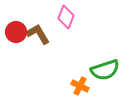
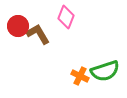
red circle: moved 2 px right, 6 px up
green semicircle: moved 1 px down
orange cross: moved 10 px up
